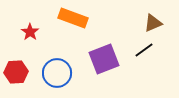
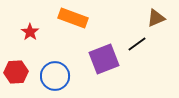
brown triangle: moved 3 px right, 5 px up
black line: moved 7 px left, 6 px up
blue circle: moved 2 px left, 3 px down
